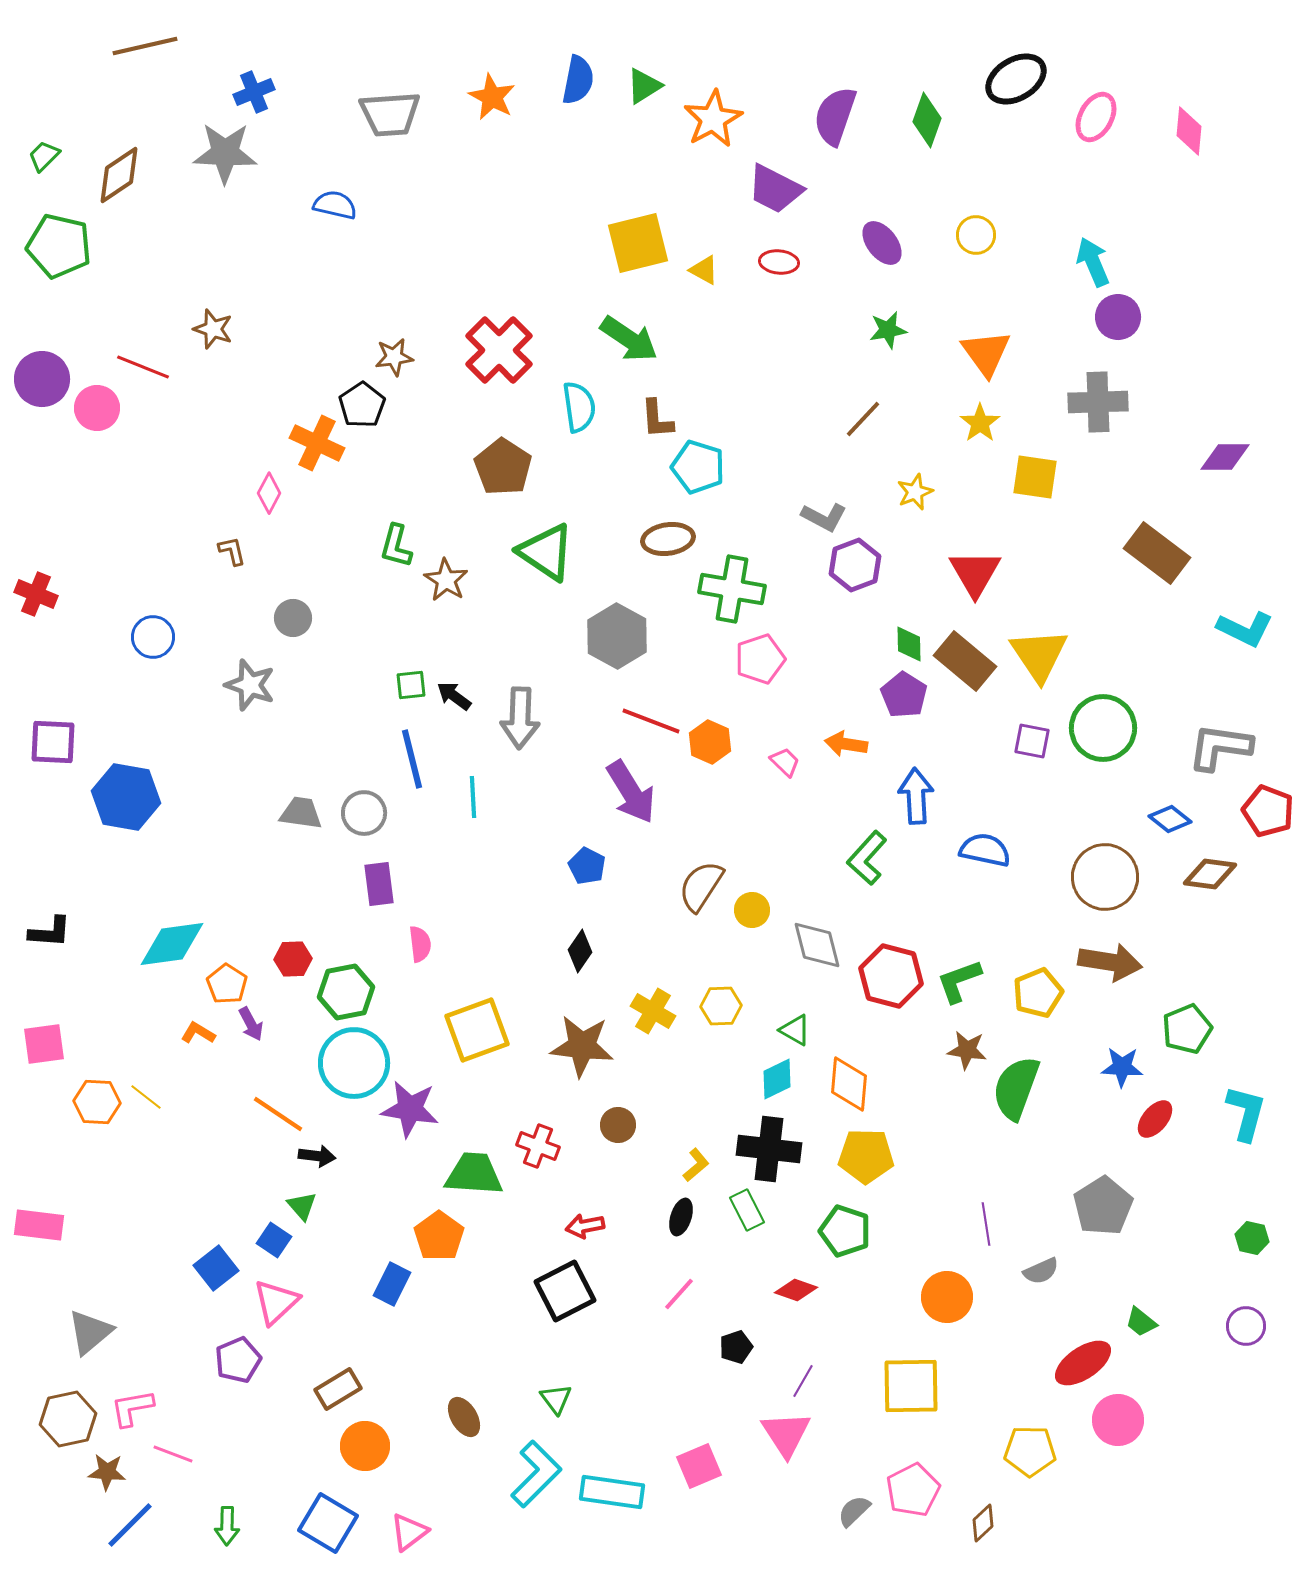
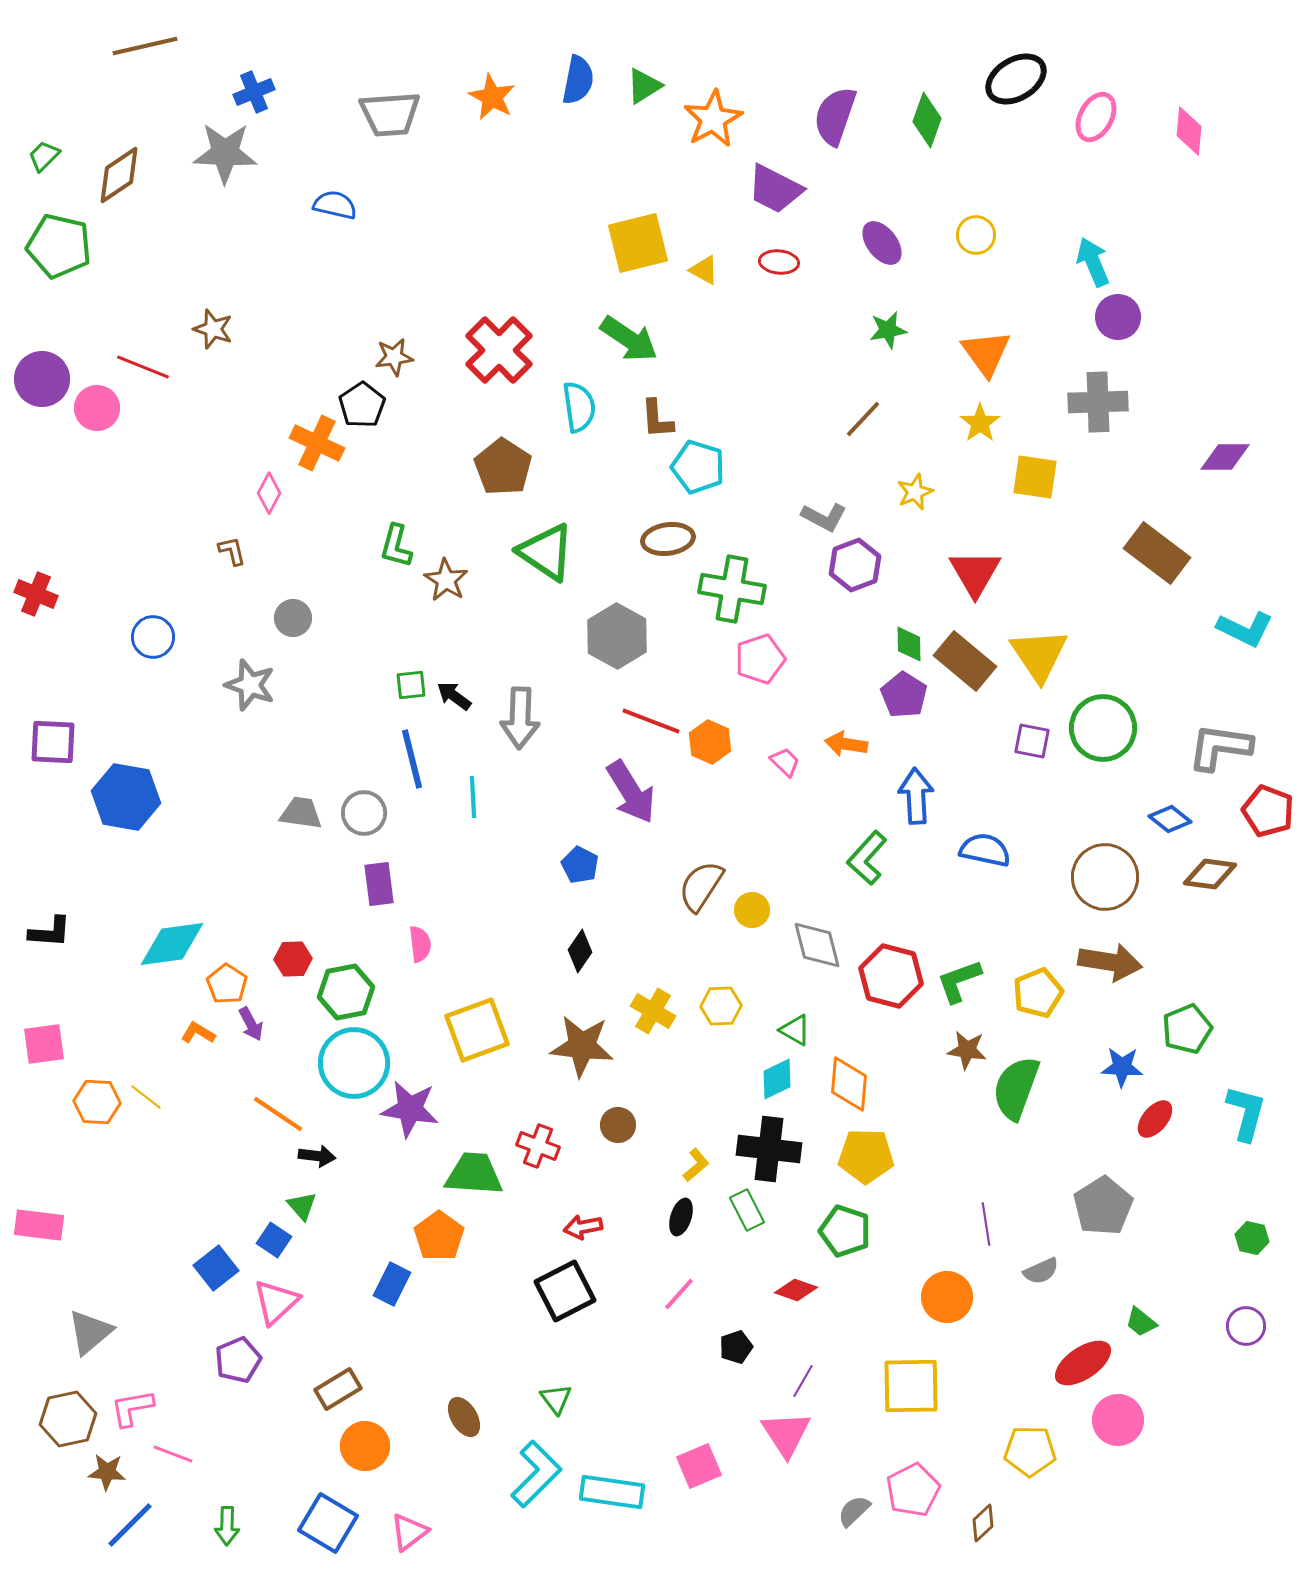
blue pentagon at (587, 866): moved 7 px left, 1 px up
red arrow at (585, 1226): moved 2 px left, 1 px down
